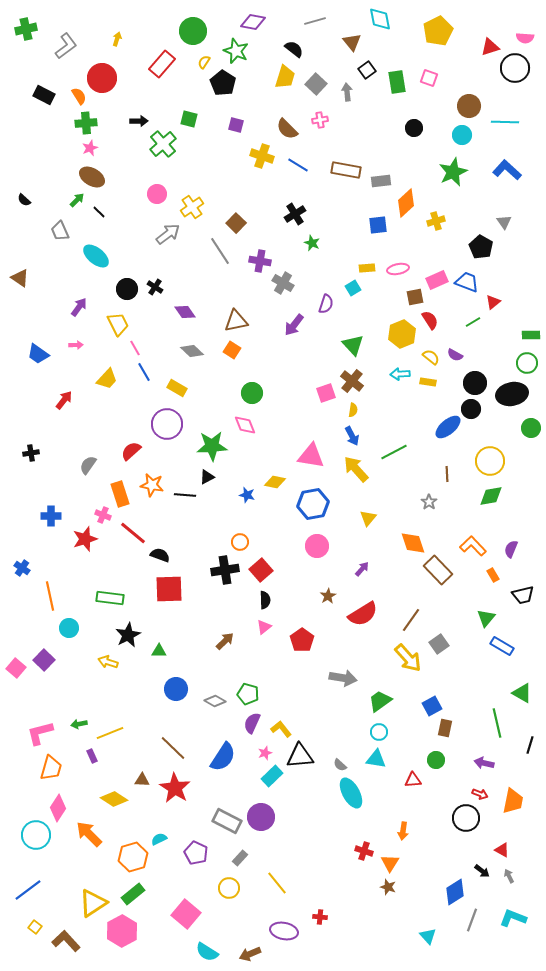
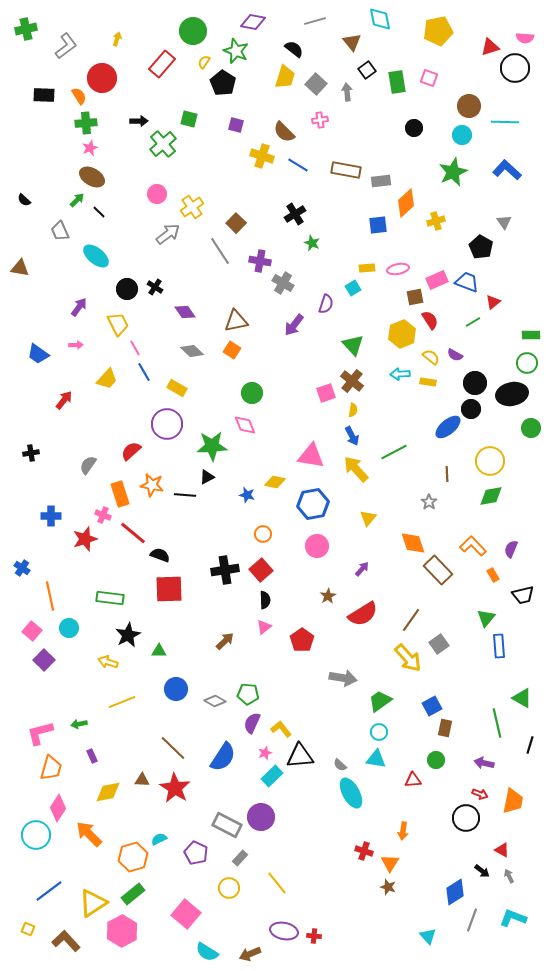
yellow pentagon at (438, 31): rotated 16 degrees clockwise
black rectangle at (44, 95): rotated 25 degrees counterclockwise
brown semicircle at (287, 129): moved 3 px left, 3 px down
brown triangle at (20, 278): moved 10 px up; rotated 24 degrees counterclockwise
orange circle at (240, 542): moved 23 px right, 8 px up
blue rectangle at (502, 646): moved 3 px left; rotated 55 degrees clockwise
pink square at (16, 668): moved 16 px right, 37 px up
green triangle at (522, 693): moved 5 px down
green pentagon at (248, 694): rotated 10 degrees counterclockwise
yellow line at (110, 733): moved 12 px right, 31 px up
yellow diamond at (114, 799): moved 6 px left, 7 px up; rotated 44 degrees counterclockwise
gray rectangle at (227, 821): moved 4 px down
blue line at (28, 890): moved 21 px right, 1 px down
red cross at (320, 917): moved 6 px left, 19 px down
yellow square at (35, 927): moved 7 px left, 2 px down; rotated 16 degrees counterclockwise
